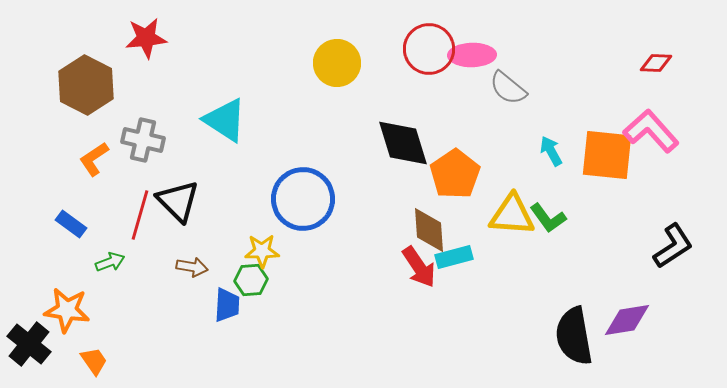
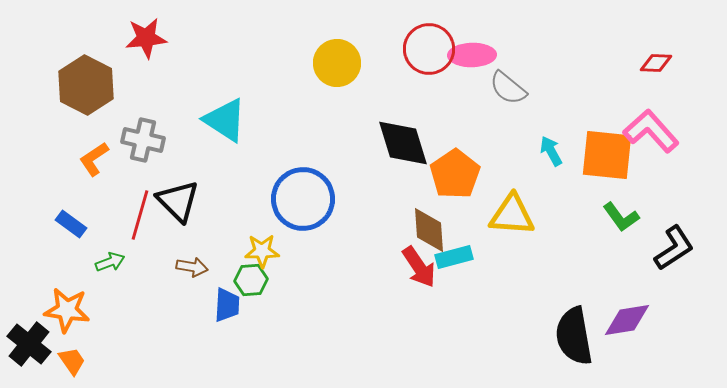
green L-shape: moved 73 px right, 1 px up
black L-shape: moved 1 px right, 2 px down
orange trapezoid: moved 22 px left
